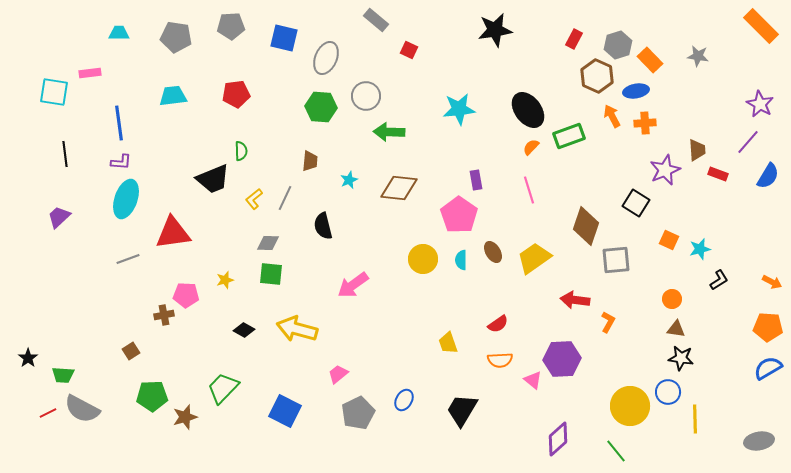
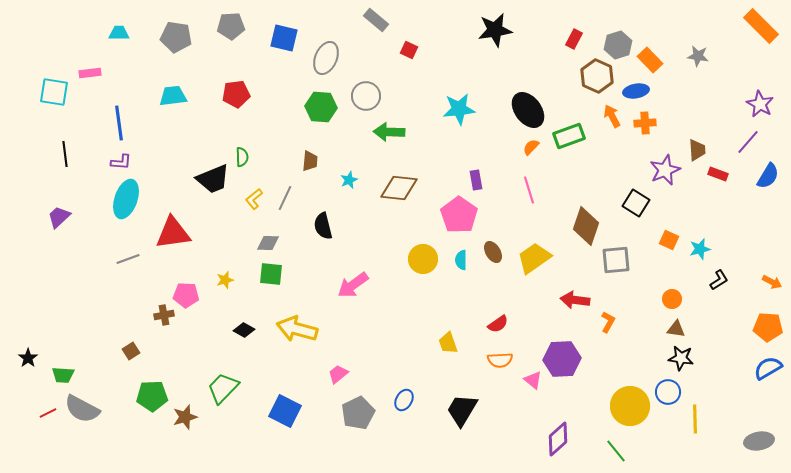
green semicircle at (241, 151): moved 1 px right, 6 px down
